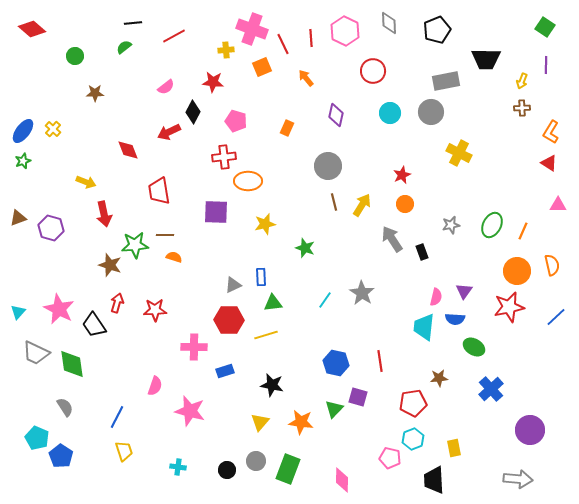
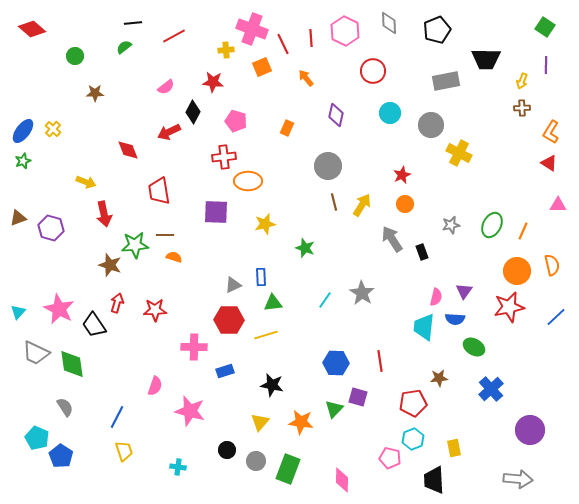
gray circle at (431, 112): moved 13 px down
blue hexagon at (336, 363): rotated 10 degrees counterclockwise
black circle at (227, 470): moved 20 px up
